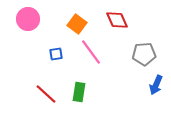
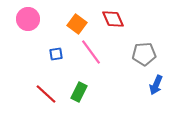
red diamond: moved 4 px left, 1 px up
green rectangle: rotated 18 degrees clockwise
